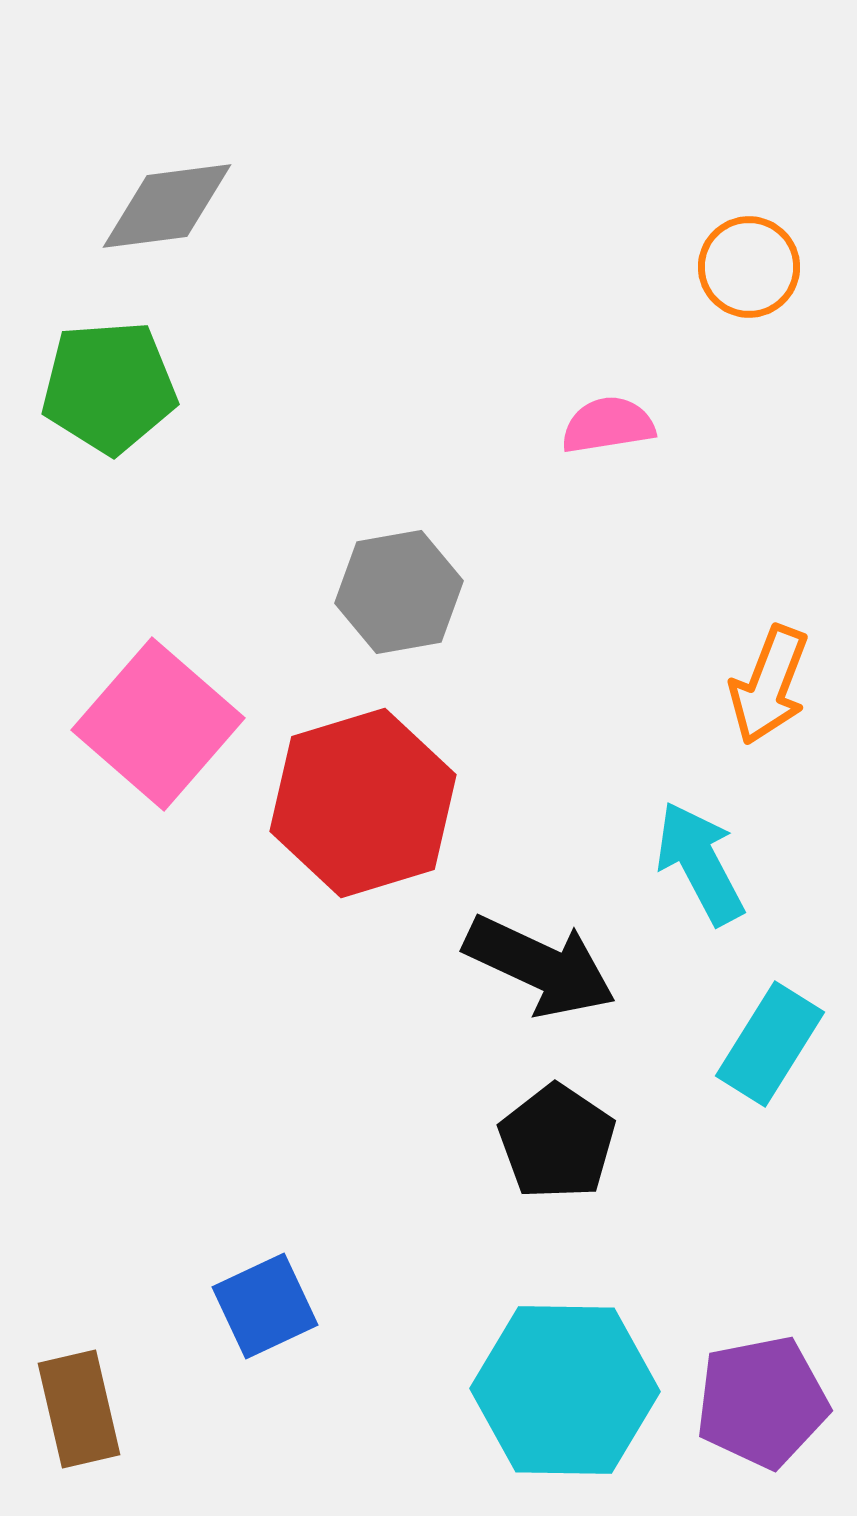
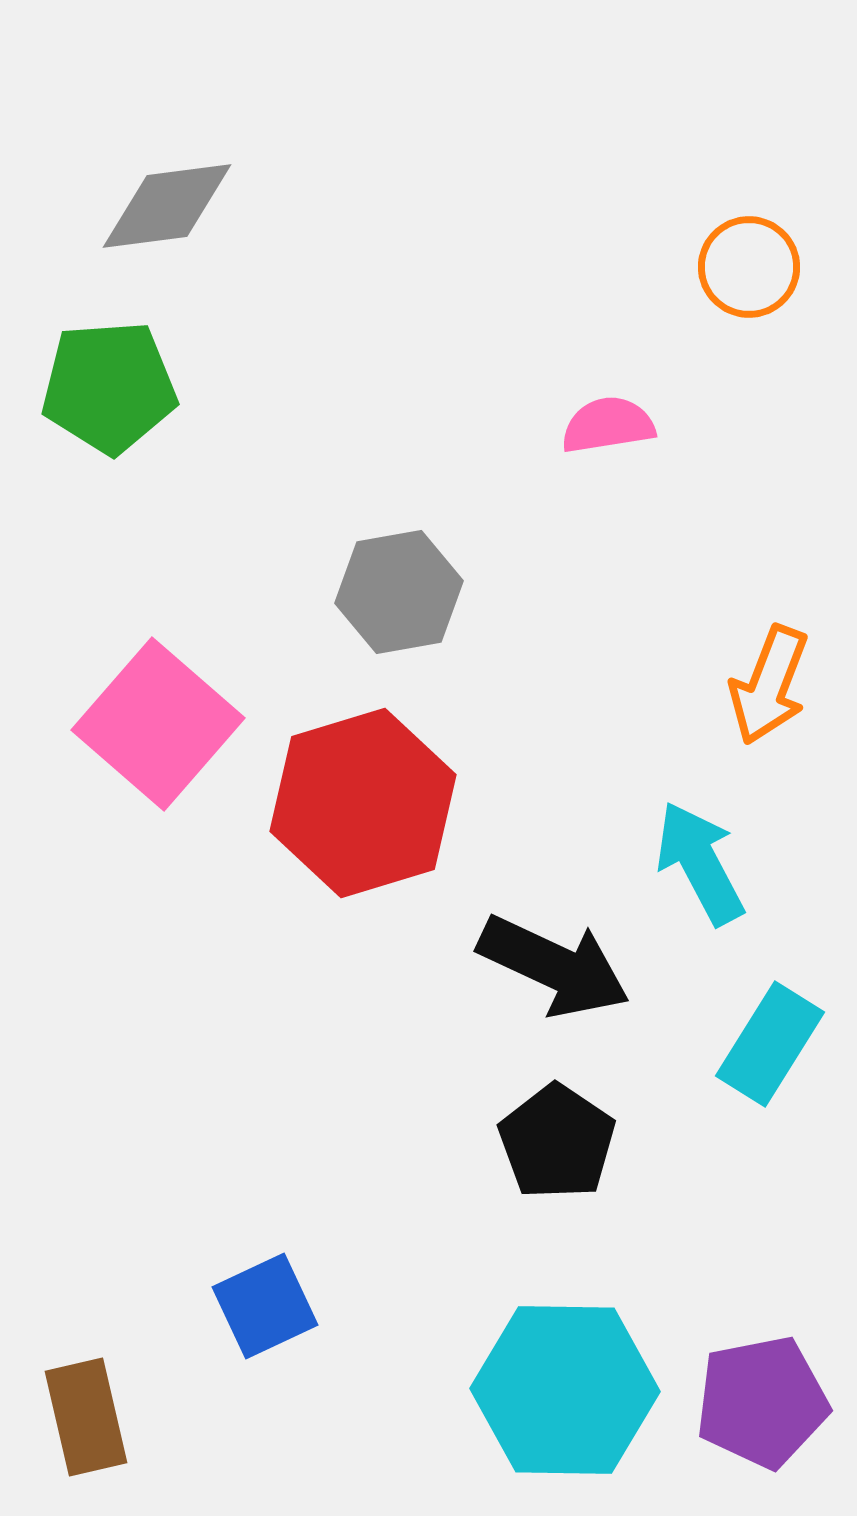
black arrow: moved 14 px right
brown rectangle: moved 7 px right, 8 px down
